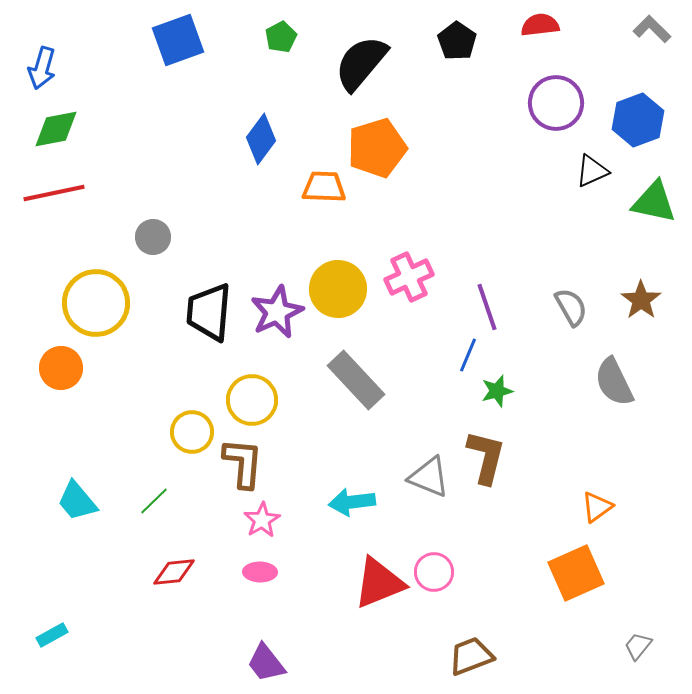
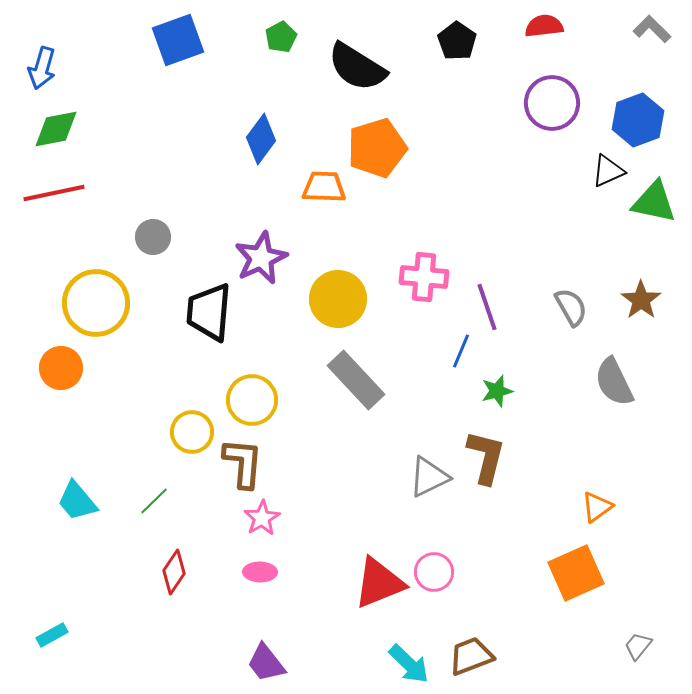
red semicircle at (540, 25): moved 4 px right, 1 px down
black semicircle at (361, 63): moved 4 px left, 4 px down; rotated 98 degrees counterclockwise
purple circle at (556, 103): moved 4 px left
black triangle at (592, 171): moved 16 px right
pink cross at (409, 277): moved 15 px right; rotated 30 degrees clockwise
yellow circle at (338, 289): moved 10 px down
purple star at (277, 312): moved 16 px left, 54 px up
blue line at (468, 355): moved 7 px left, 4 px up
gray triangle at (429, 477): rotated 48 degrees counterclockwise
cyan arrow at (352, 502): moved 57 px right, 162 px down; rotated 129 degrees counterclockwise
pink star at (262, 520): moved 2 px up
red diamond at (174, 572): rotated 51 degrees counterclockwise
